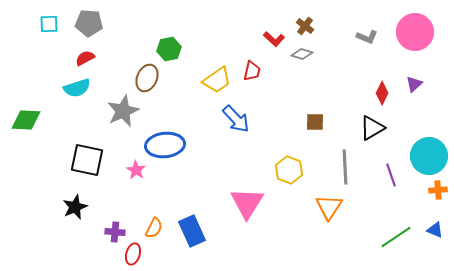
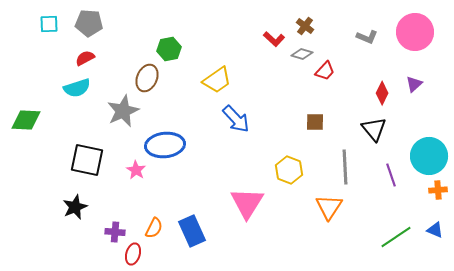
red trapezoid: moved 73 px right; rotated 30 degrees clockwise
black triangle: moved 2 px right, 1 px down; rotated 40 degrees counterclockwise
